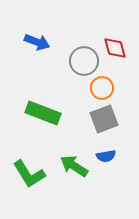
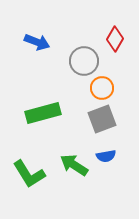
red diamond: moved 9 px up; rotated 45 degrees clockwise
green rectangle: rotated 36 degrees counterclockwise
gray square: moved 2 px left
green arrow: moved 1 px up
